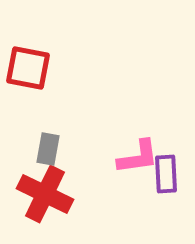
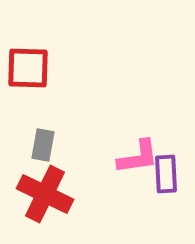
red square: rotated 9 degrees counterclockwise
gray rectangle: moved 5 px left, 4 px up
